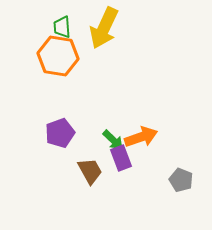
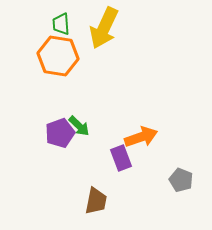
green trapezoid: moved 1 px left, 3 px up
green arrow: moved 34 px left, 14 px up
brown trapezoid: moved 6 px right, 30 px down; rotated 40 degrees clockwise
